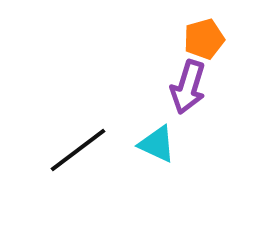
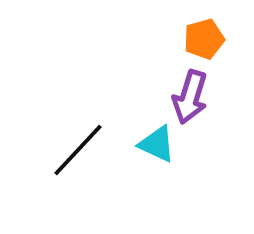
purple arrow: moved 2 px right, 10 px down
black line: rotated 10 degrees counterclockwise
